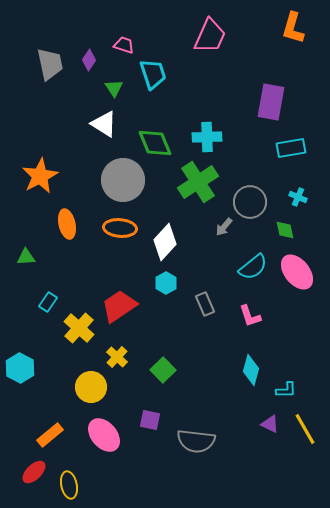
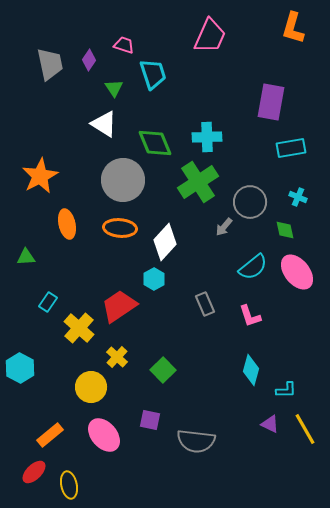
cyan hexagon at (166, 283): moved 12 px left, 4 px up
